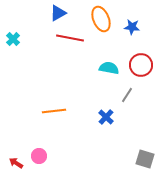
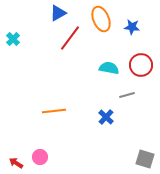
red line: rotated 64 degrees counterclockwise
gray line: rotated 42 degrees clockwise
pink circle: moved 1 px right, 1 px down
